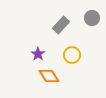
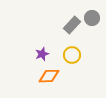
gray rectangle: moved 11 px right
purple star: moved 4 px right; rotated 16 degrees clockwise
orange diamond: rotated 60 degrees counterclockwise
